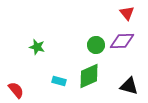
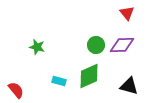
purple diamond: moved 4 px down
